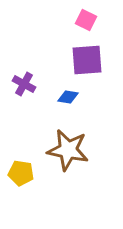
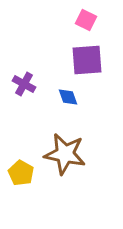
blue diamond: rotated 60 degrees clockwise
brown star: moved 3 px left, 4 px down
yellow pentagon: rotated 20 degrees clockwise
